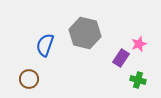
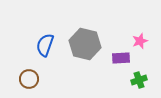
gray hexagon: moved 11 px down
pink star: moved 1 px right, 3 px up
purple rectangle: rotated 54 degrees clockwise
green cross: moved 1 px right; rotated 35 degrees counterclockwise
